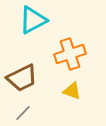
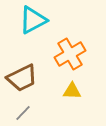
orange cross: rotated 12 degrees counterclockwise
yellow triangle: rotated 18 degrees counterclockwise
